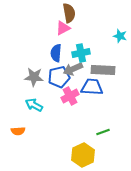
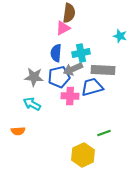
brown semicircle: rotated 18 degrees clockwise
blue trapezoid: rotated 20 degrees counterclockwise
pink cross: rotated 30 degrees clockwise
cyan arrow: moved 2 px left, 1 px up
green line: moved 1 px right, 1 px down
